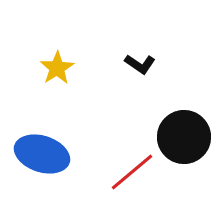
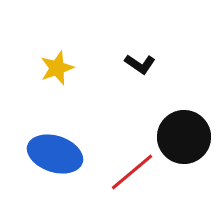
yellow star: rotated 12 degrees clockwise
blue ellipse: moved 13 px right
